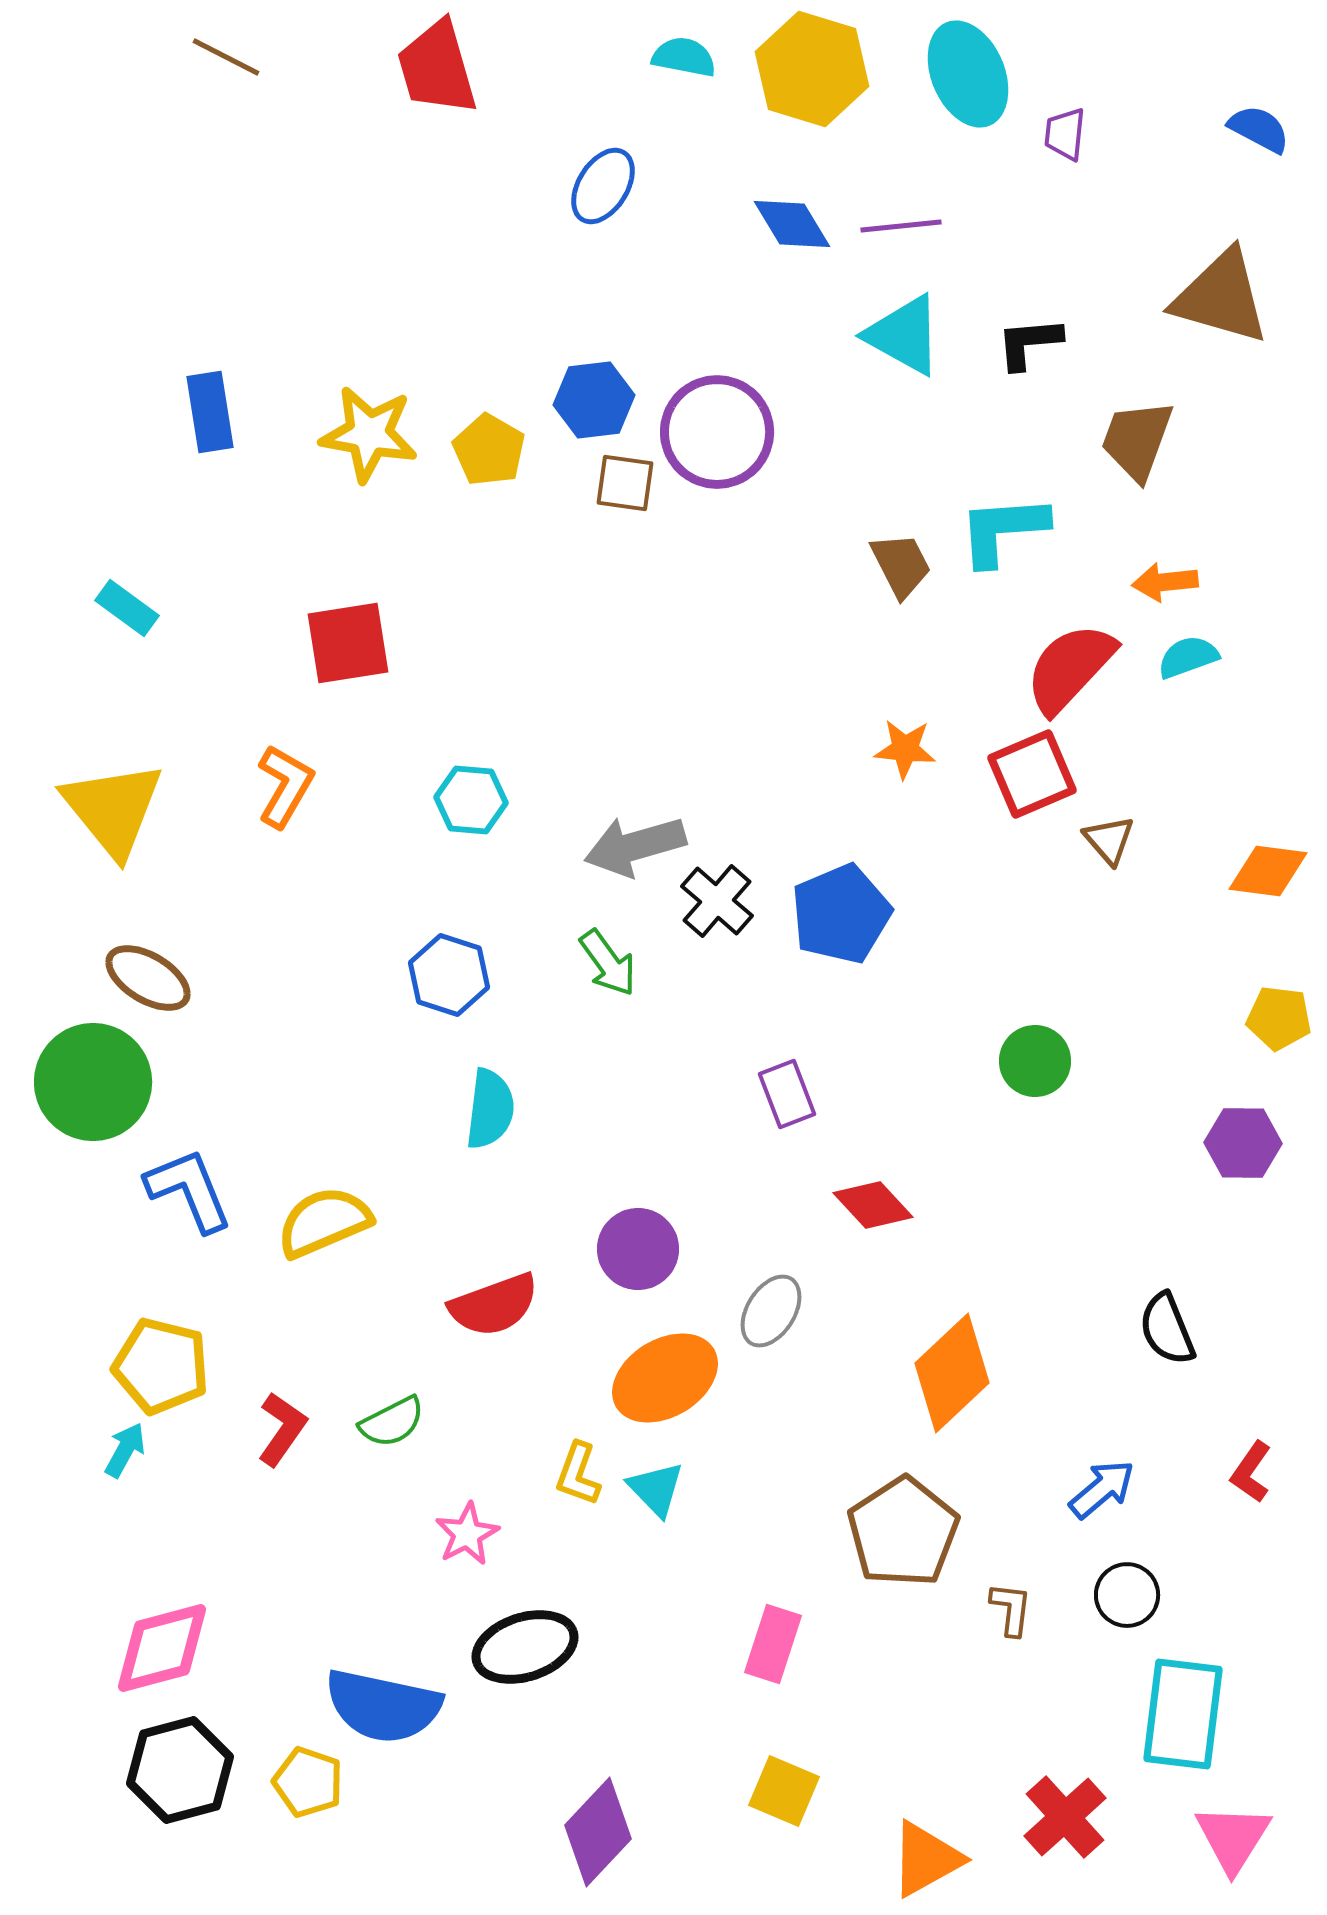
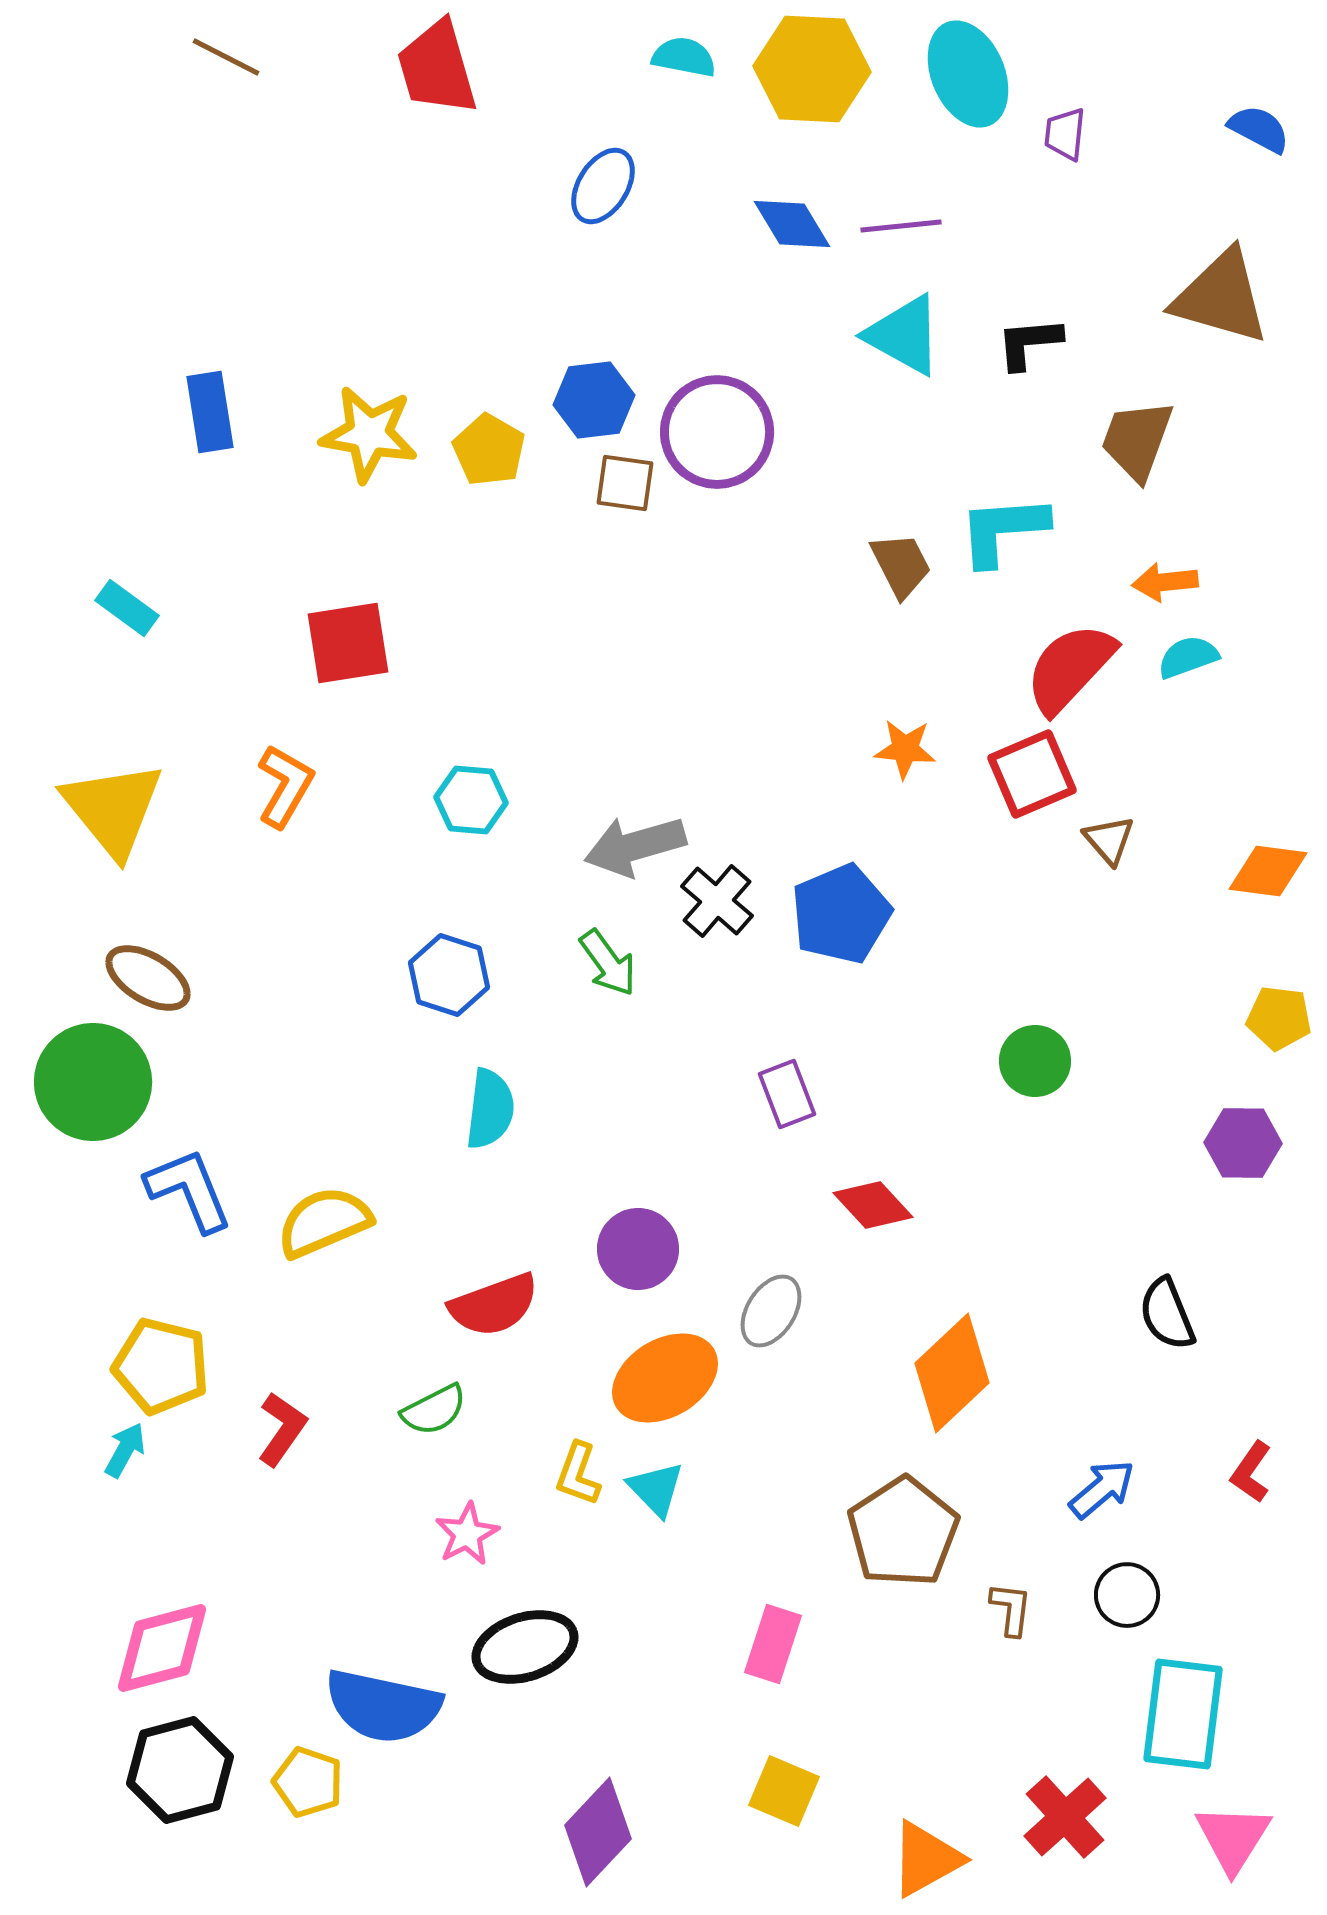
yellow hexagon at (812, 69): rotated 14 degrees counterclockwise
black semicircle at (1167, 1329): moved 15 px up
green semicircle at (392, 1422): moved 42 px right, 12 px up
